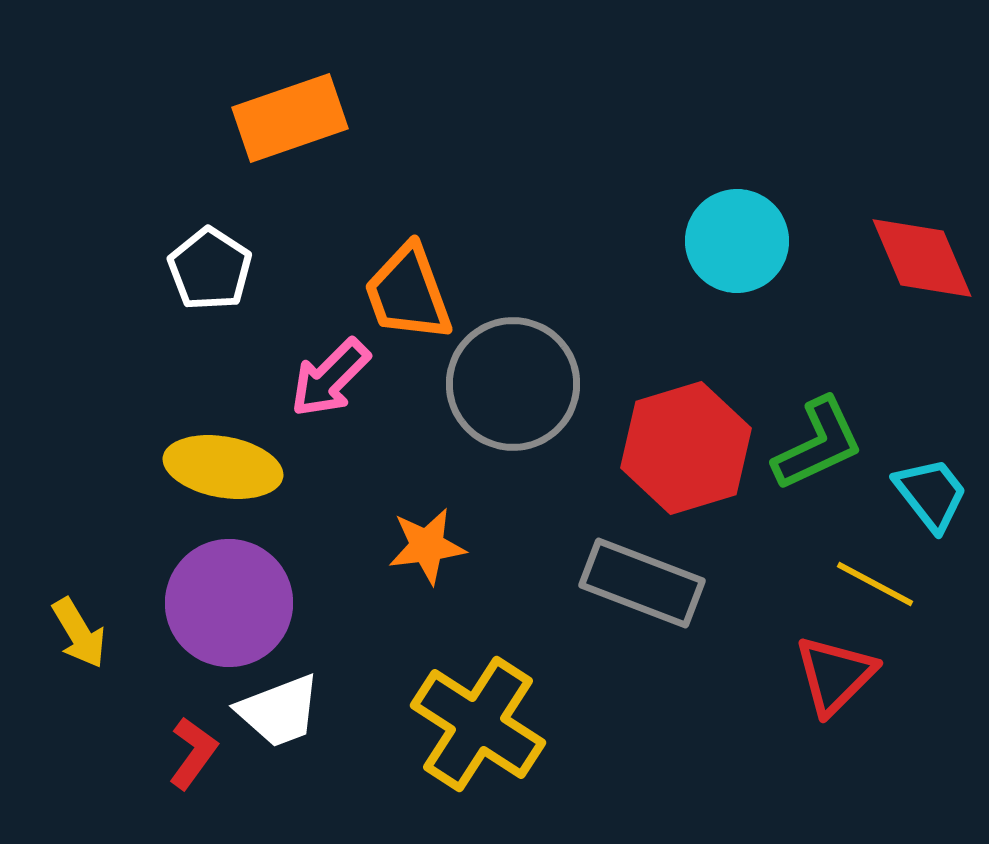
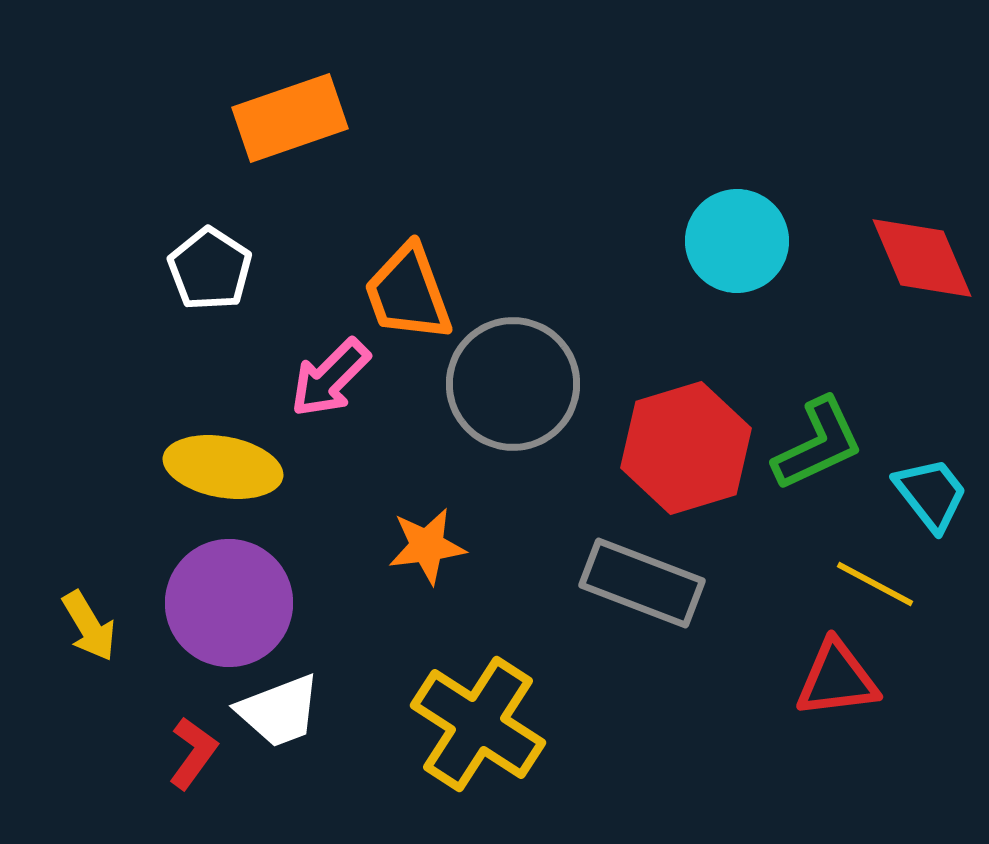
yellow arrow: moved 10 px right, 7 px up
red triangle: moved 2 px right, 4 px down; rotated 38 degrees clockwise
